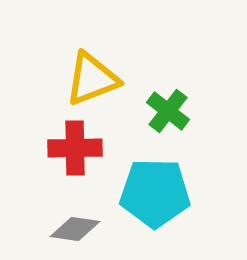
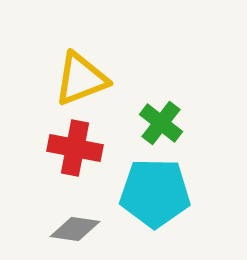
yellow triangle: moved 11 px left
green cross: moved 7 px left, 12 px down
red cross: rotated 12 degrees clockwise
